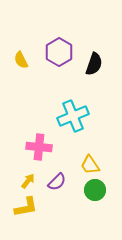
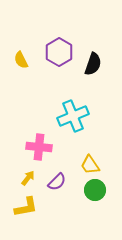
black semicircle: moved 1 px left
yellow arrow: moved 3 px up
